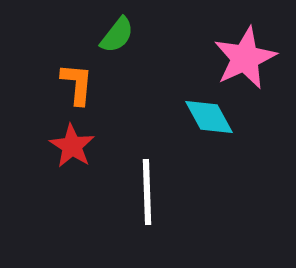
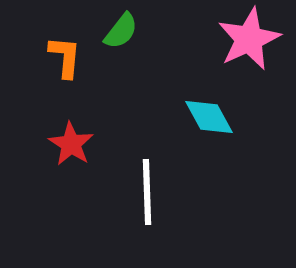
green semicircle: moved 4 px right, 4 px up
pink star: moved 4 px right, 19 px up
orange L-shape: moved 12 px left, 27 px up
red star: moved 1 px left, 2 px up
